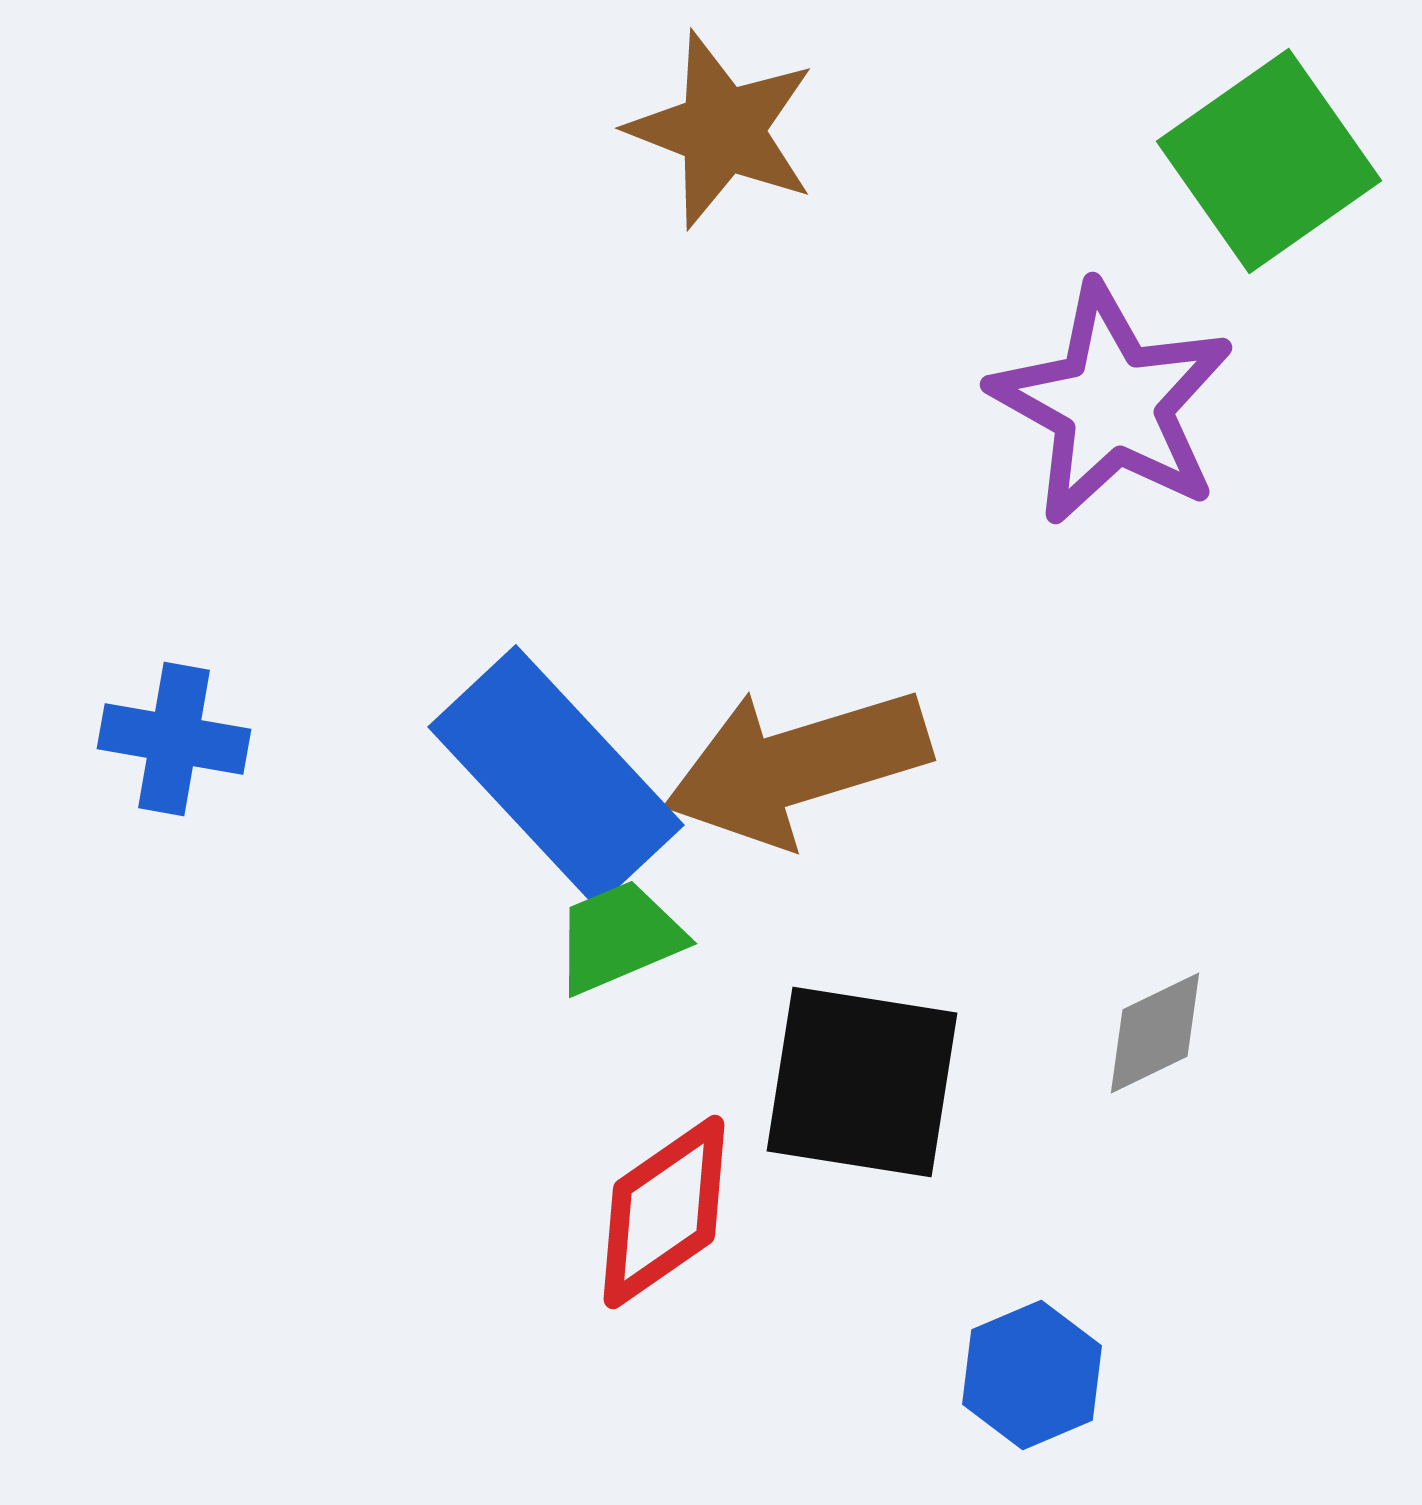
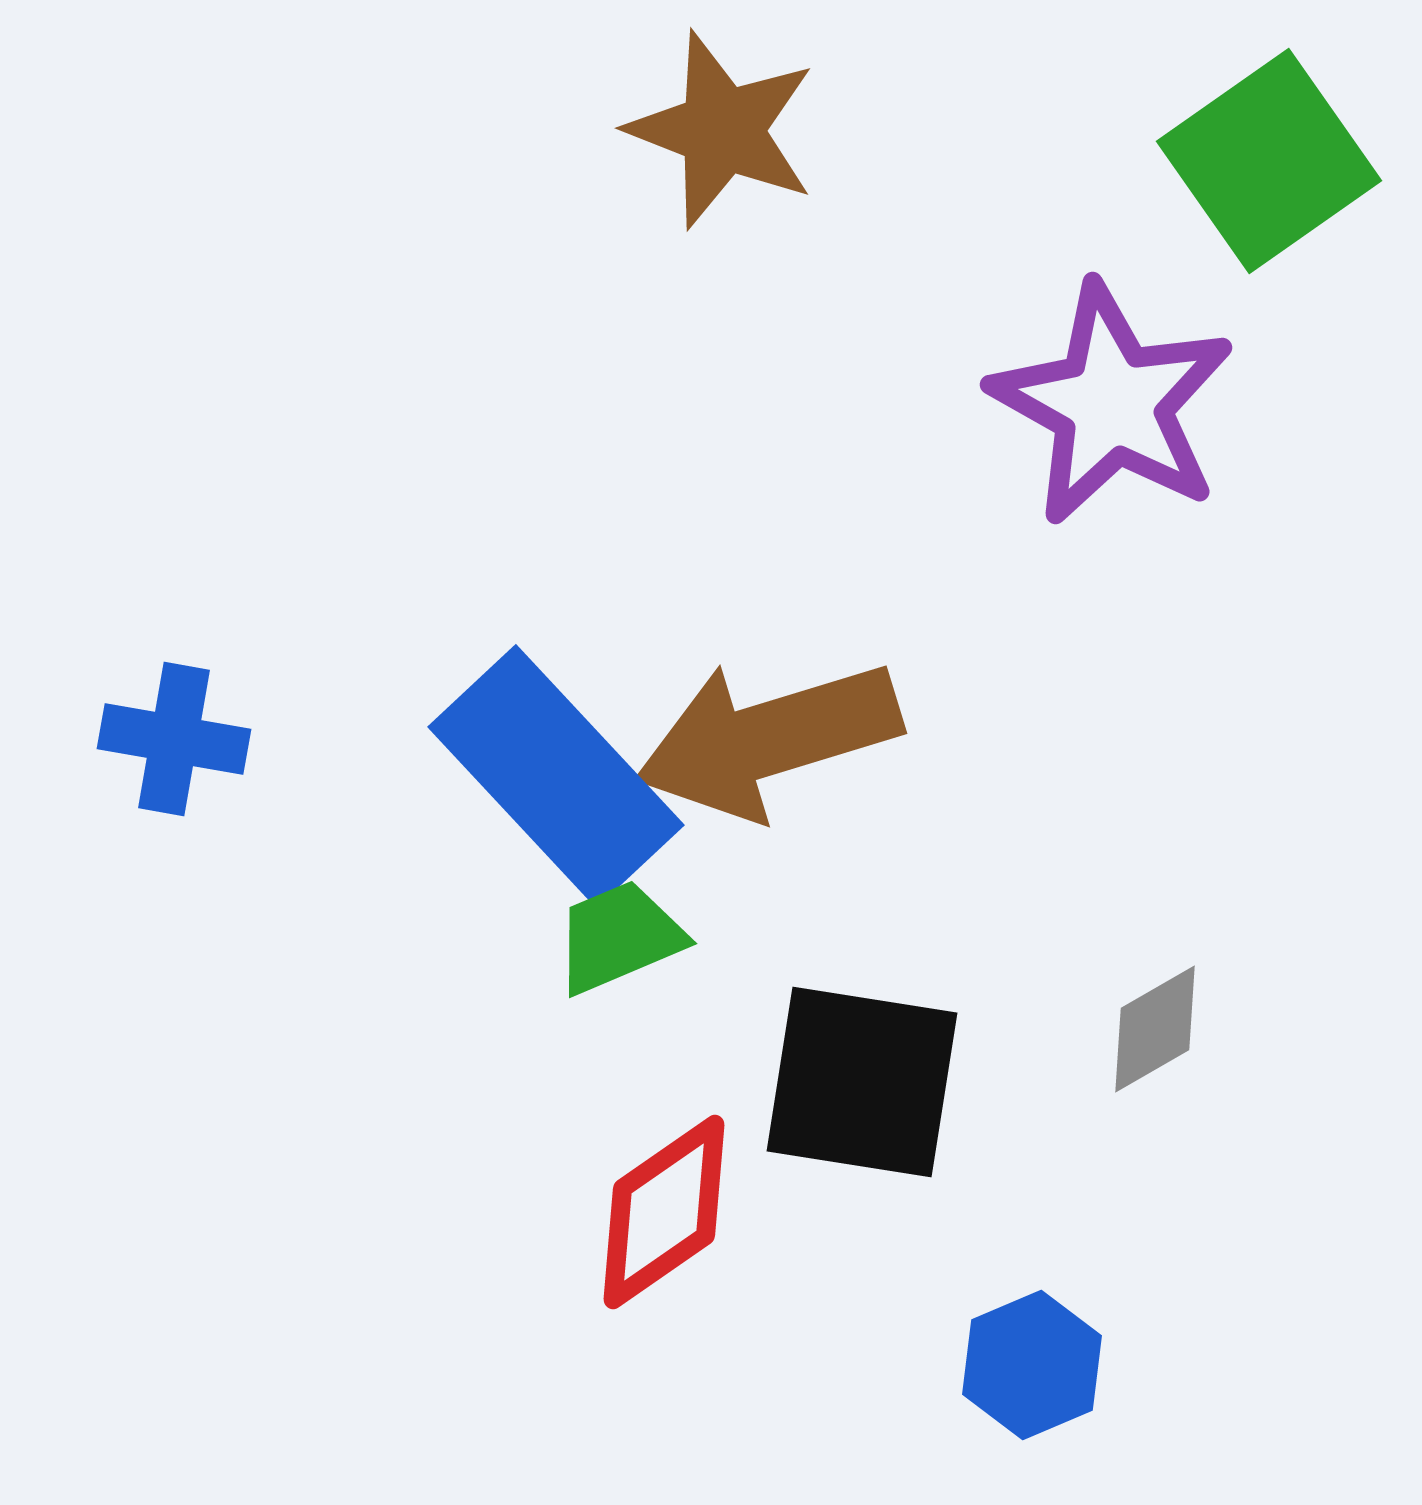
brown arrow: moved 29 px left, 27 px up
gray diamond: moved 4 px up; rotated 4 degrees counterclockwise
blue hexagon: moved 10 px up
